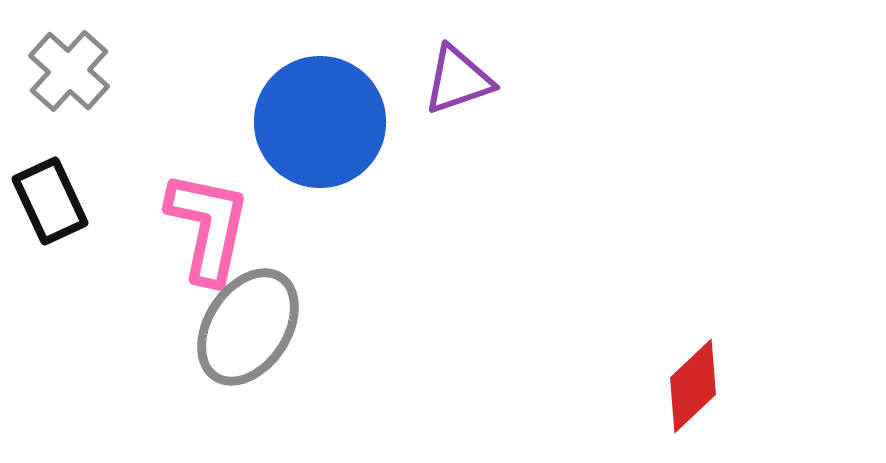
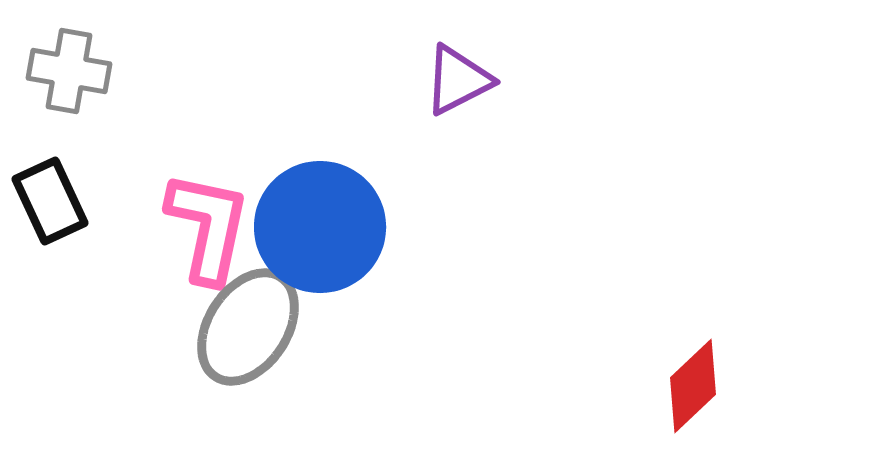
gray cross: rotated 32 degrees counterclockwise
purple triangle: rotated 8 degrees counterclockwise
blue circle: moved 105 px down
